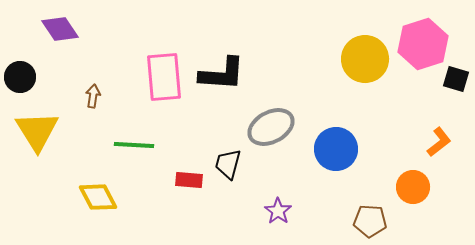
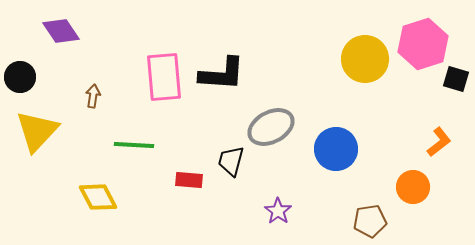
purple diamond: moved 1 px right, 2 px down
yellow triangle: rotated 15 degrees clockwise
black trapezoid: moved 3 px right, 3 px up
brown pentagon: rotated 12 degrees counterclockwise
